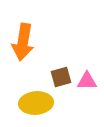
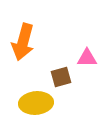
orange arrow: rotated 6 degrees clockwise
pink triangle: moved 23 px up
